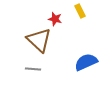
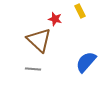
blue semicircle: rotated 25 degrees counterclockwise
